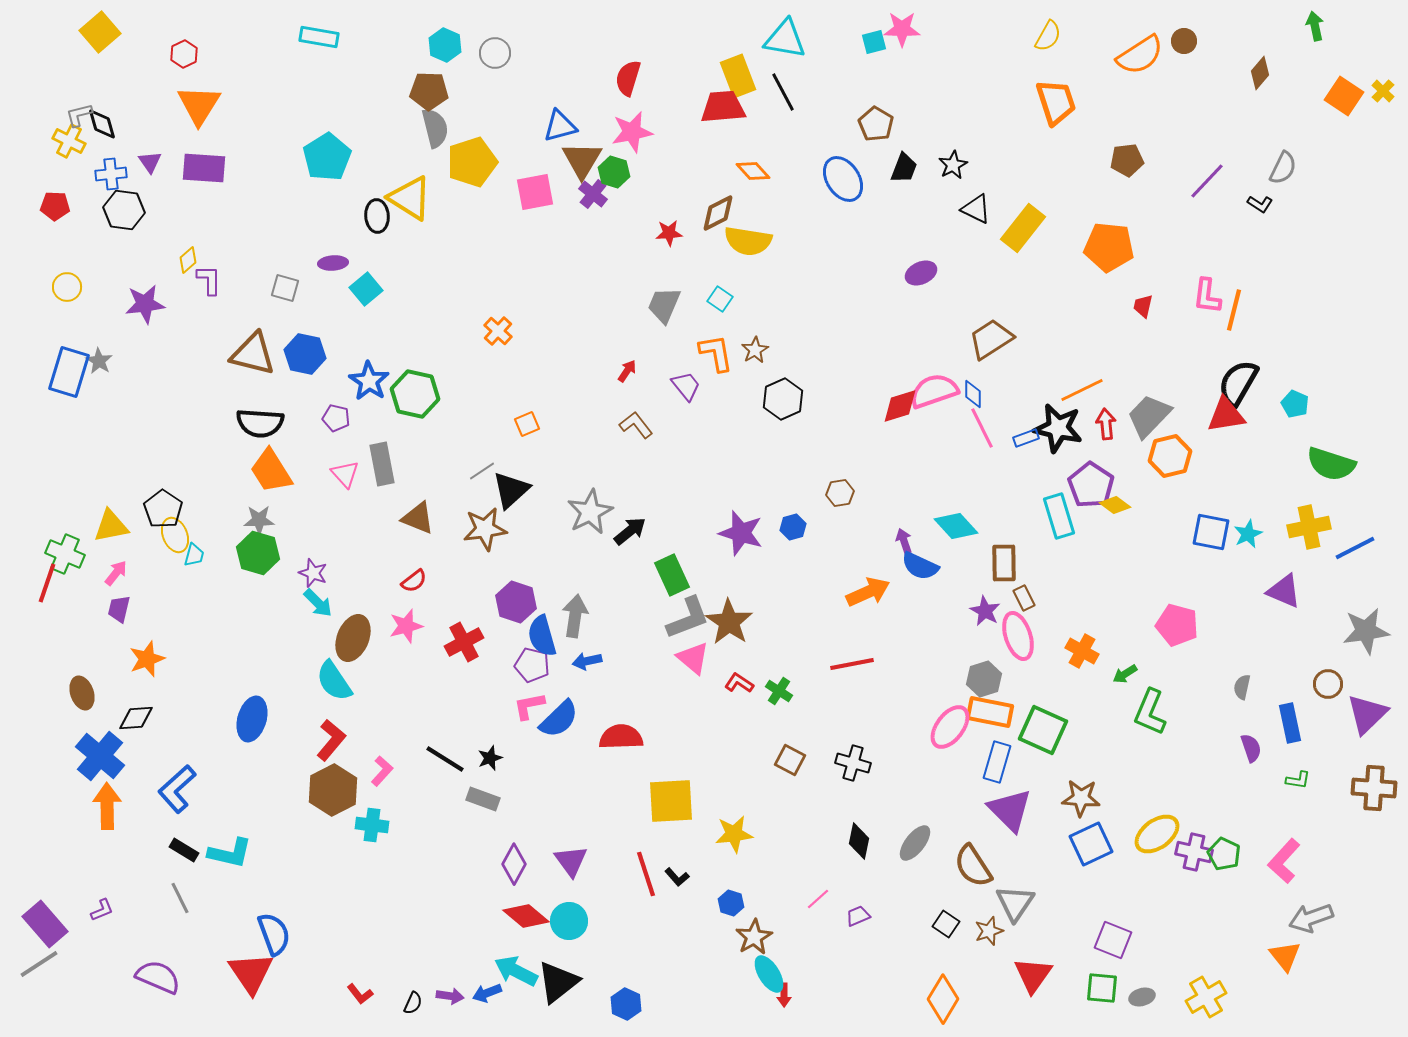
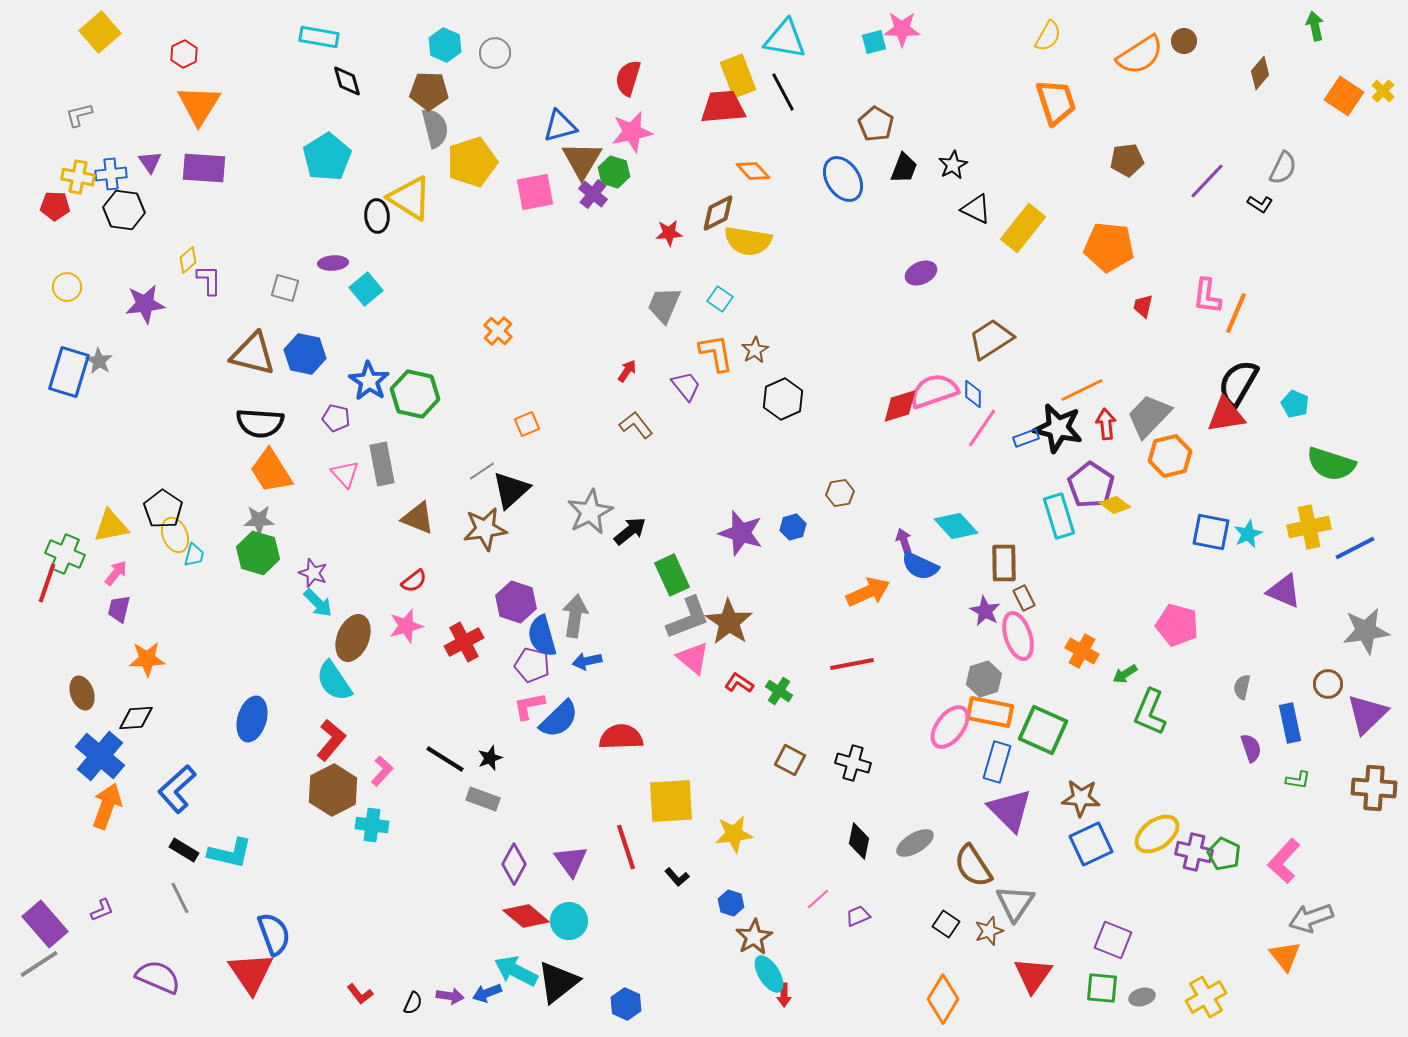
black diamond at (102, 124): moved 245 px right, 43 px up
yellow cross at (69, 141): moved 9 px right, 36 px down; rotated 16 degrees counterclockwise
orange line at (1234, 310): moved 2 px right, 3 px down; rotated 9 degrees clockwise
pink line at (982, 428): rotated 60 degrees clockwise
orange star at (147, 659): rotated 18 degrees clockwise
orange arrow at (107, 806): rotated 21 degrees clockwise
gray ellipse at (915, 843): rotated 21 degrees clockwise
red line at (646, 874): moved 20 px left, 27 px up
